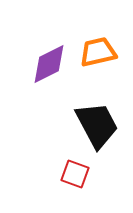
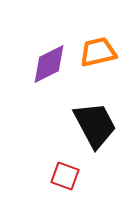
black trapezoid: moved 2 px left
red square: moved 10 px left, 2 px down
